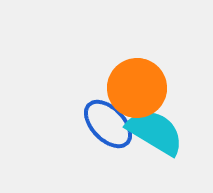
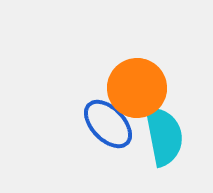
cyan semicircle: moved 9 px right, 4 px down; rotated 48 degrees clockwise
